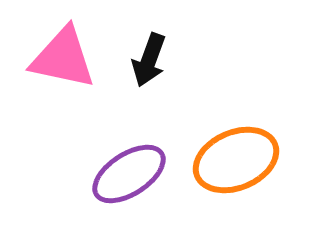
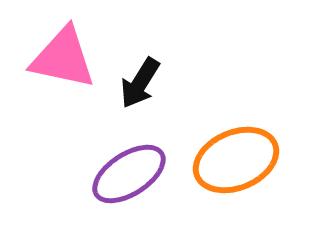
black arrow: moved 9 px left, 23 px down; rotated 12 degrees clockwise
